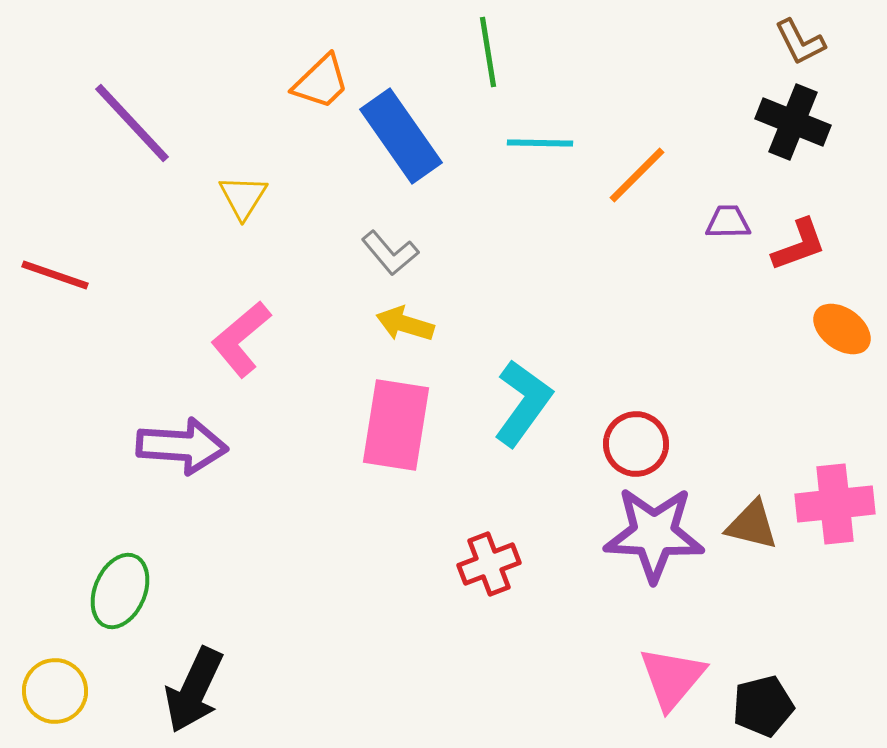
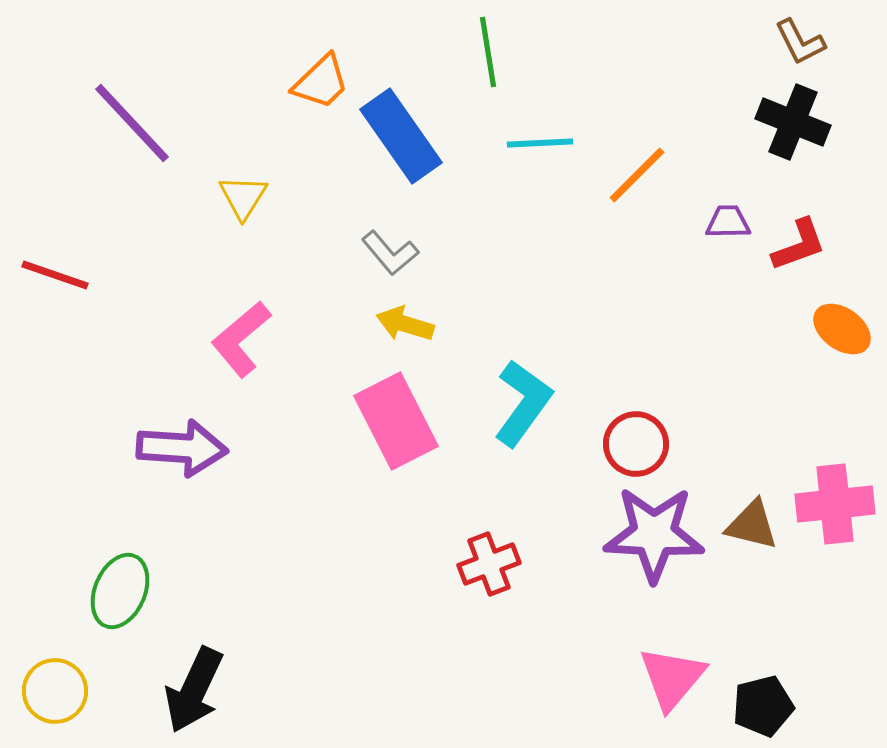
cyan line: rotated 4 degrees counterclockwise
pink rectangle: moved 4 px up; rotated 36 degrees counterclockwise
purple arrow: moved 2 px down
